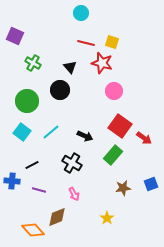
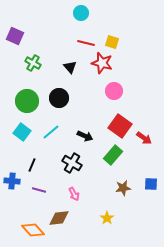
black circle: moved 1 px left, 8 px down
black line: rotated 40 degrees counterclockwise
blue square: rotated 24 degrees clockwise
brown diamond: moved 2 px right, 1 px down; rotated 15 degrees clockwise
